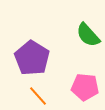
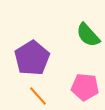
purple pentagon: rotated 8 degrees clockwise
